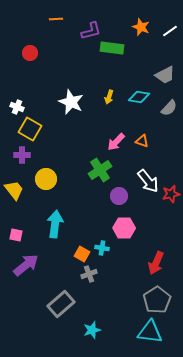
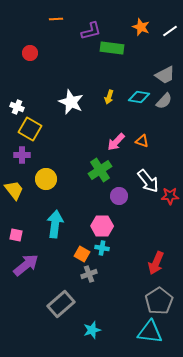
gray semicircle: moved 5 px left, 7 px up
red star: moved 1 px left, 2 px down; rotated 12 degrees clockwise
pink hexagon: moved 22 px left, 2 px up
gray pentagon: moved 2 px right, 1 px down
